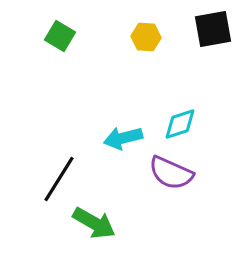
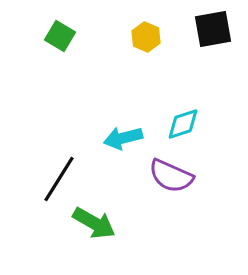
yellow hexagon: rotated 20 degrees clockwise
cyan diamond: moved 3 px right
purple semicircle: moved 3 px down
